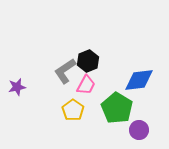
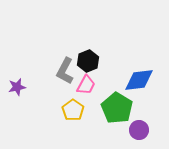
gray L-shape: rotated 28 degrees counterclockwise
